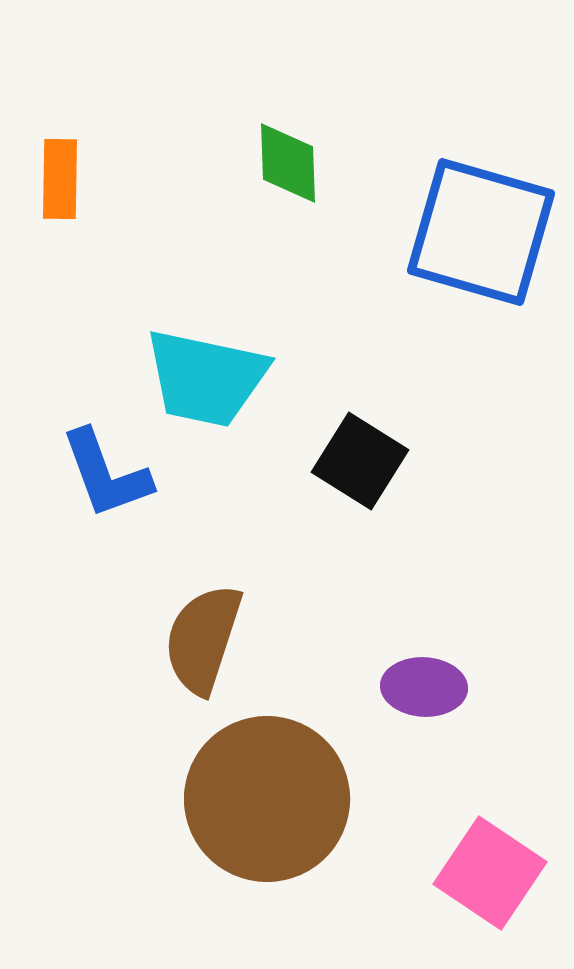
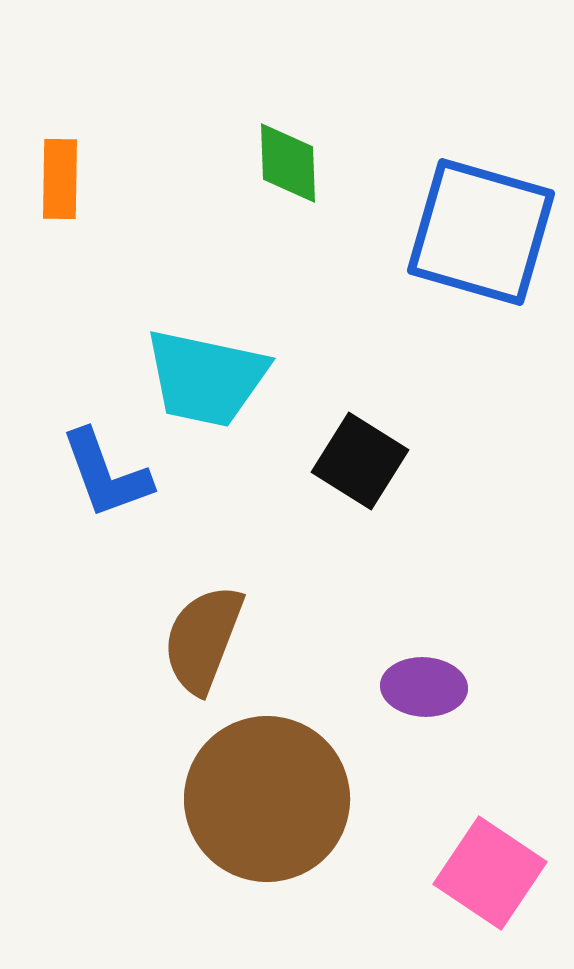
brown semicircle: rotated 3 degrees clockwise
